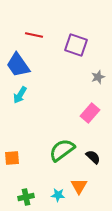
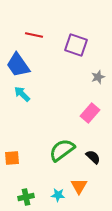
cyan arrow: moved 2 px right, 1 px up; rotated 102 degrees clockwise
